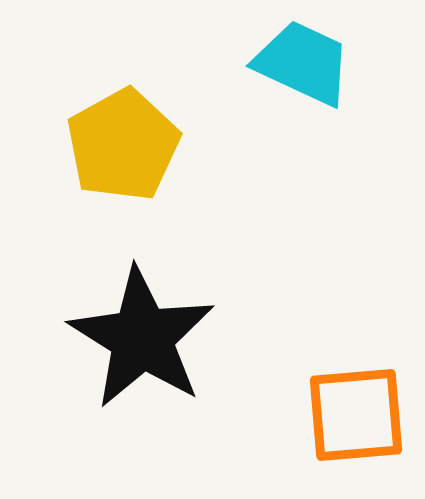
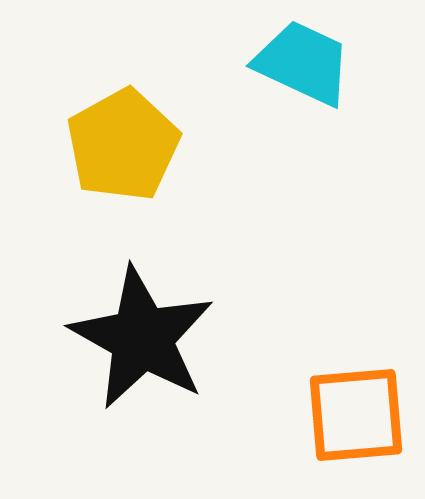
black star: rotated 3 degrees counterclockwise
